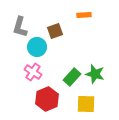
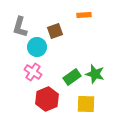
green rectangle: rotated 12 degrees clockwise
